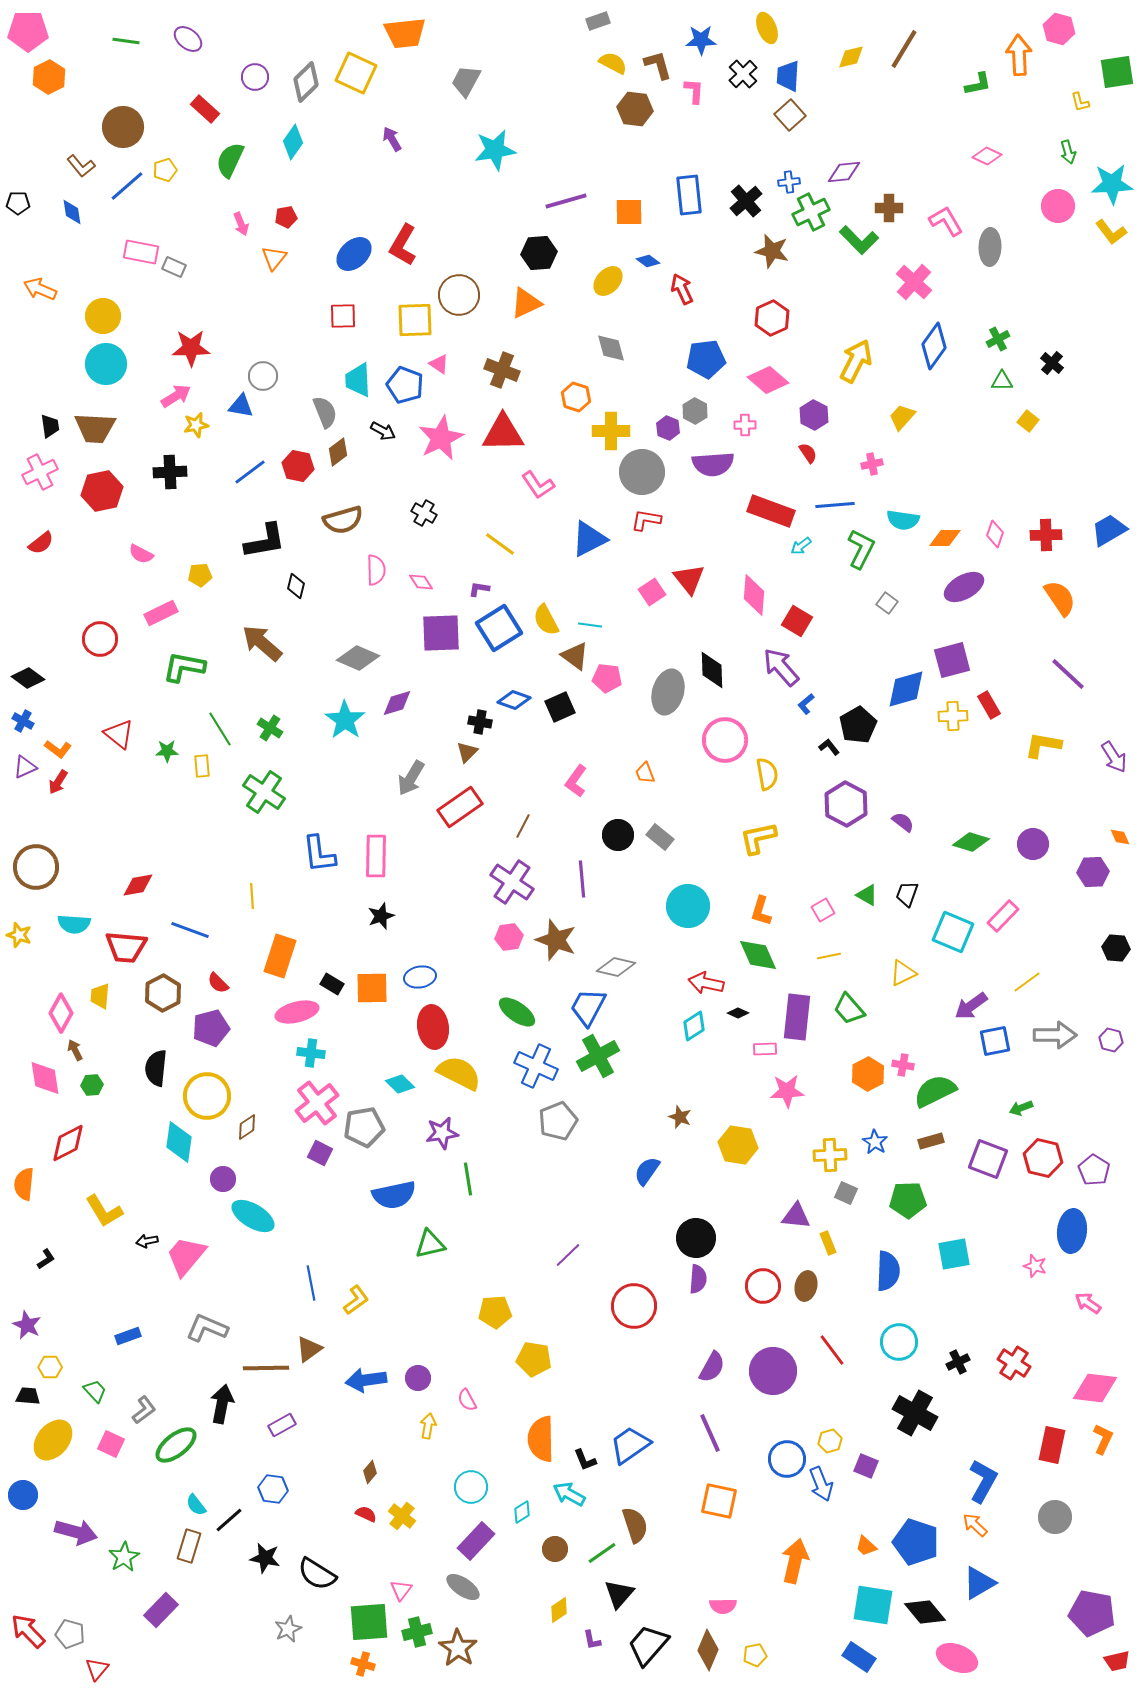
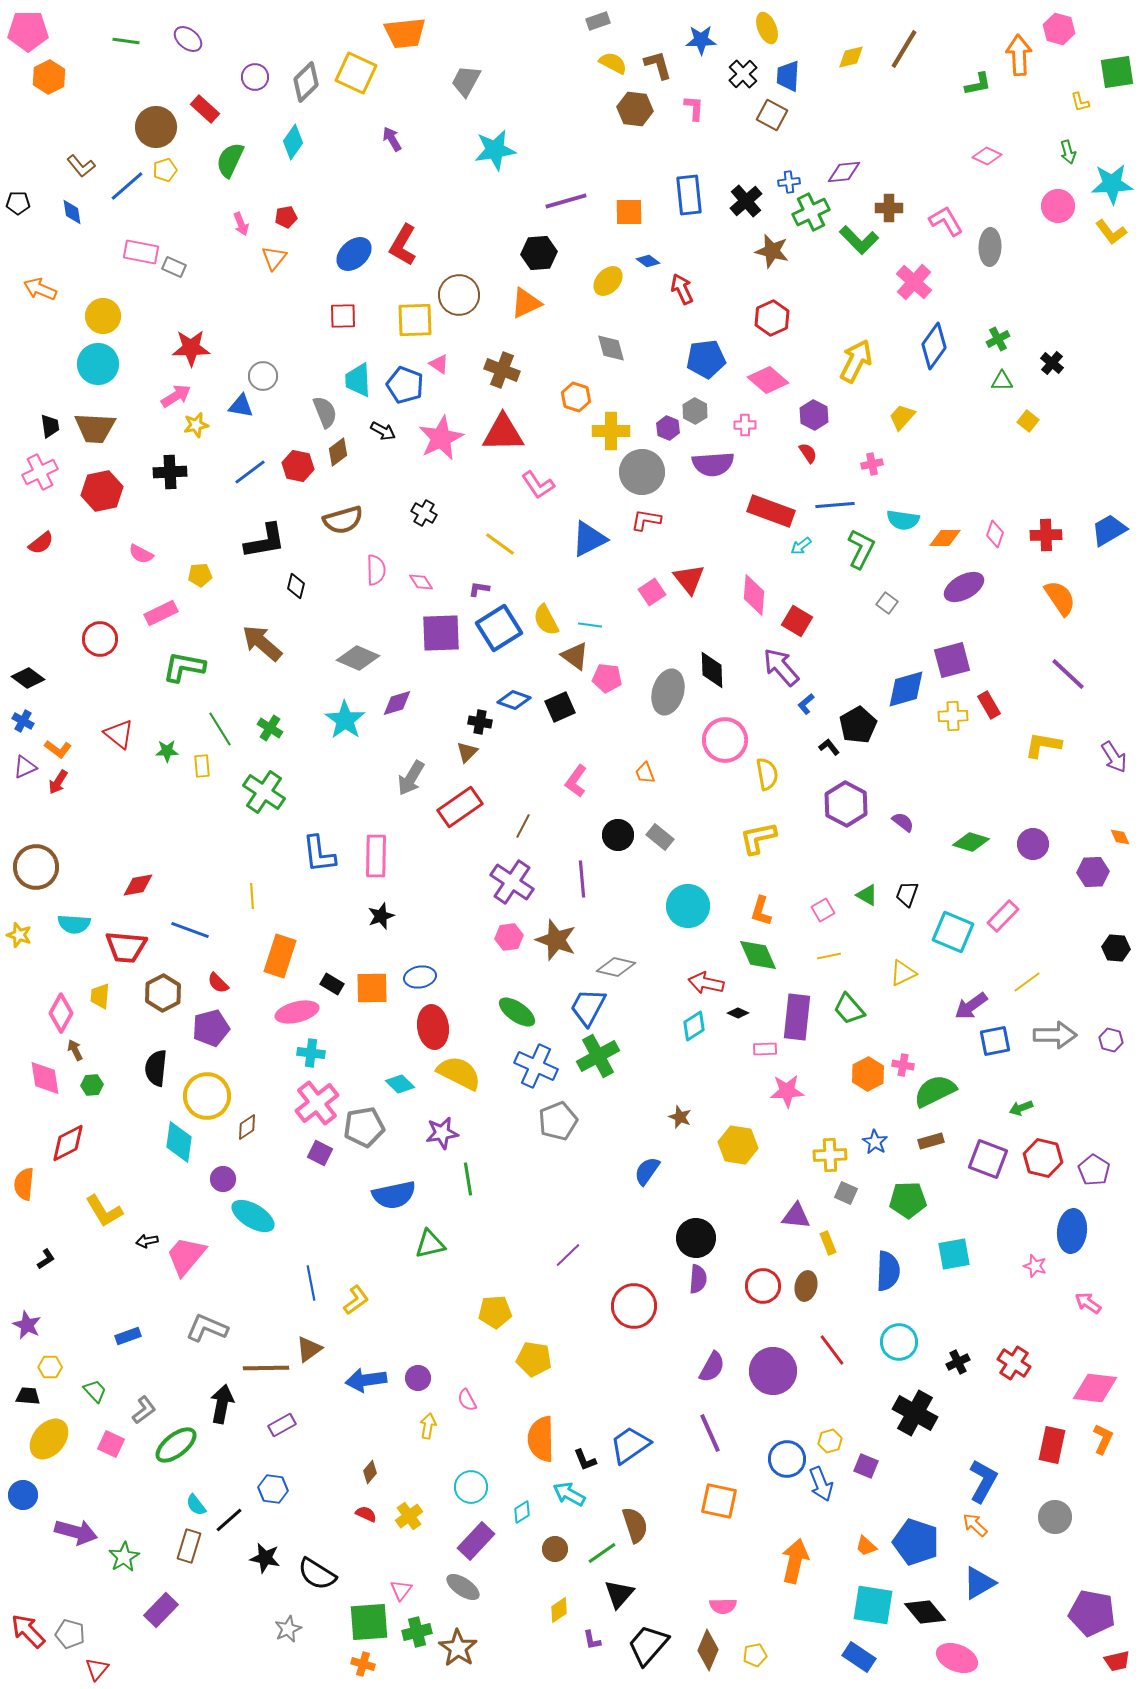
pink L-shape at (694, 91): moved 17 px down
brown square at (790, 115): moved 18 px left; rotated 20 degrees counterclockwise
brown circle at (123, 127): moved 33 px right
cyan circle at (106, 364): moved 8 px left
yellow ellipse at (53, 1440): moved 4 px left, 1 px up
yellow cross at (402, 1516): moved 7 px right; rotated 16 degrees clockwise
